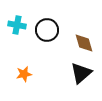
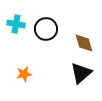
cyan cross: moved 1 px left, 1 px up
black circle: moved 1 px left, 1 px up
